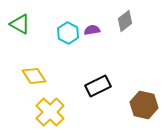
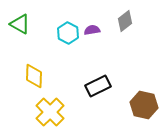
yellow diamond: rotated 35 degrees clockwise
